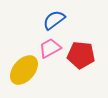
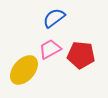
blue semicircle: moved 2 px up
pink trapezoid: moved 1 px down
